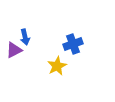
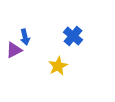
blue cross: moved 8 px up; rotated 30 degrees counterclockwise
yellow star: moved 1 px right
